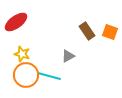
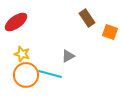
brown rectangle: moved 13 px up
cyan line: moved 1 px right, 2 px up
